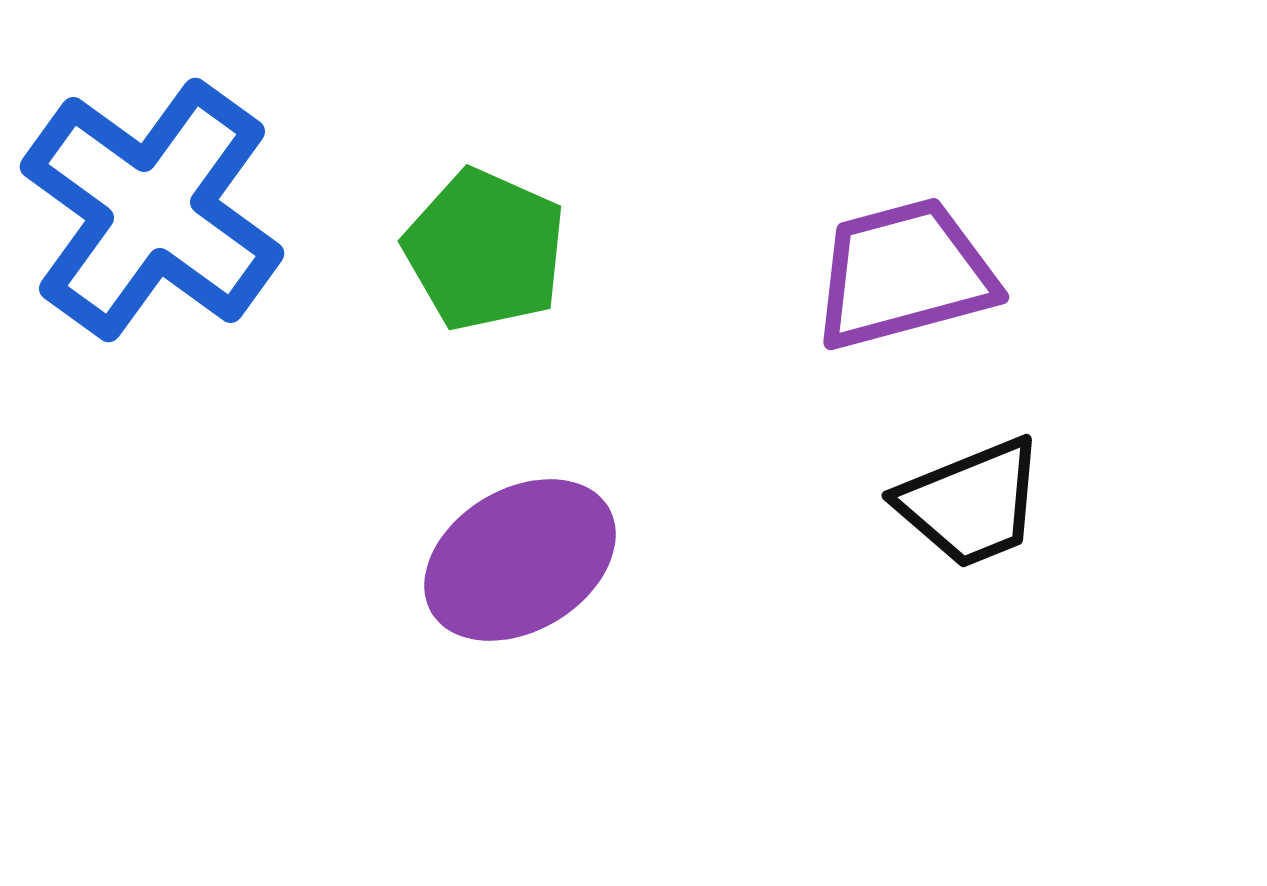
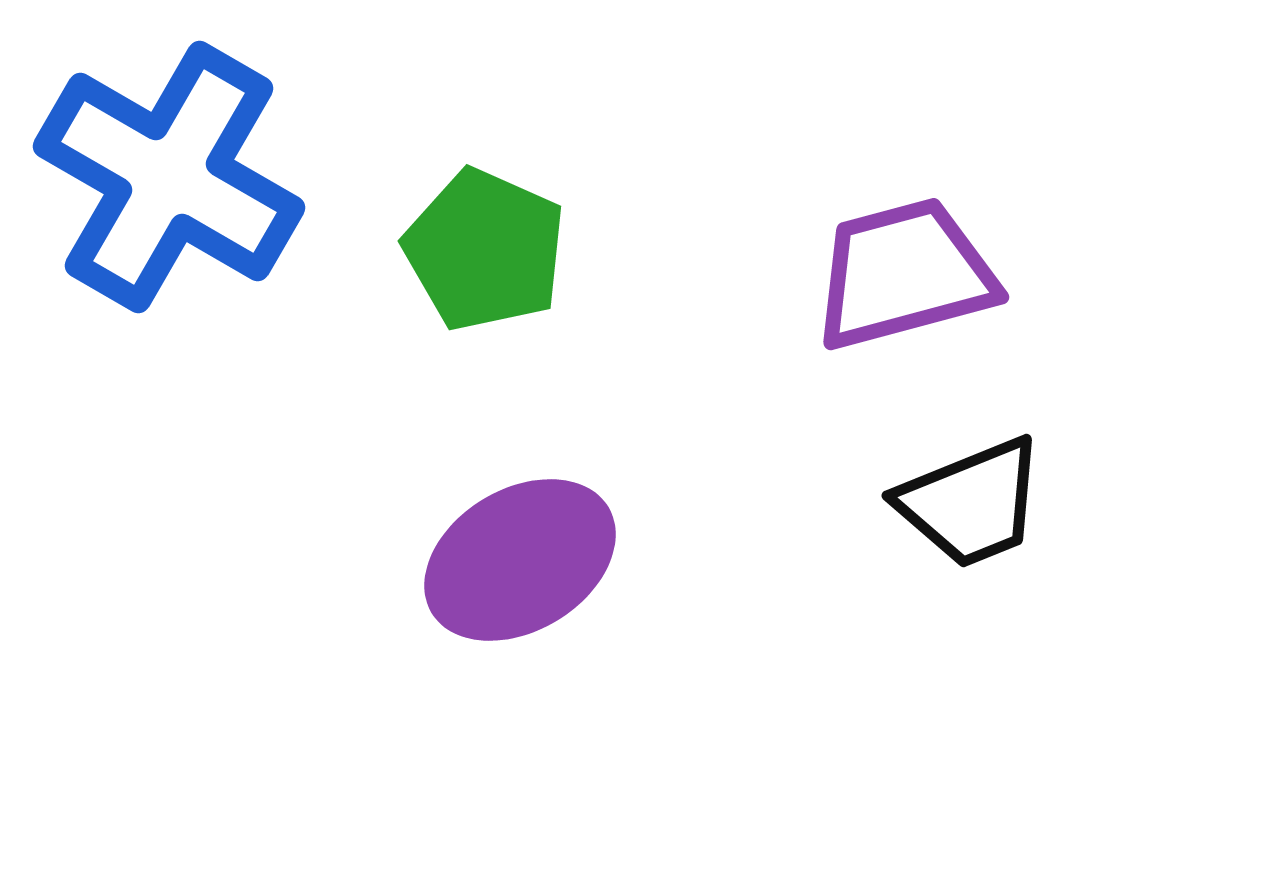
blue cross: moved 17 px right, 33 px up; rotated 6 degrees counterclockwise
